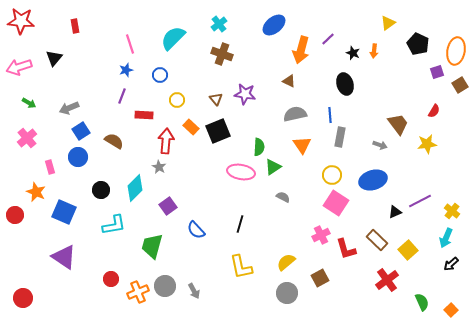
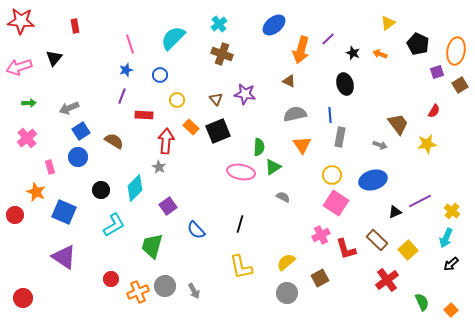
orange arrow at (374, 51): moved 6 px right, 3 px down; rotated 104 degrees clockwise
green arrow at (29, 103): rotated 32 degrees counterclockwise
cyan L-shape at (114, 225): rotated 20 degrees counterclockwise
